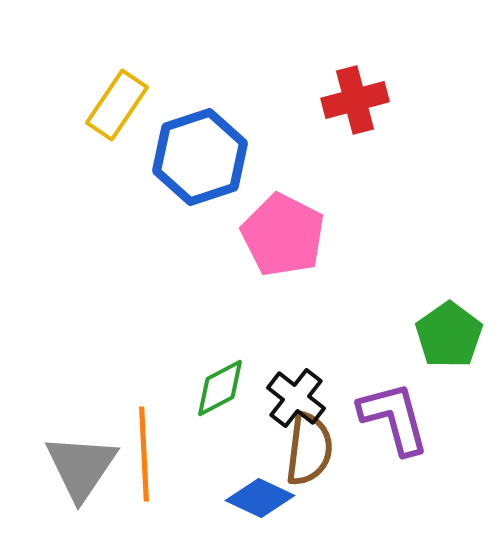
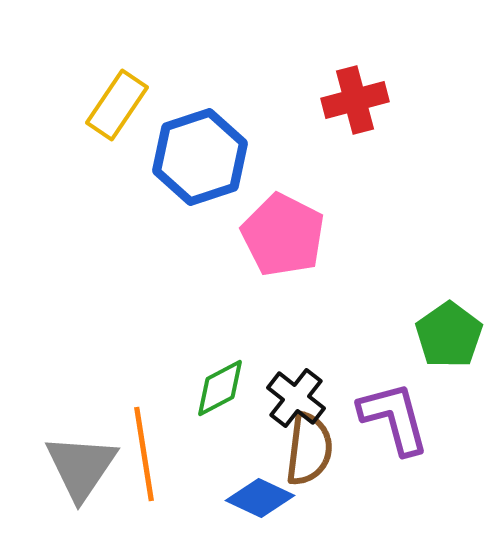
orange line: rotated 6 degrees counterclockwise
